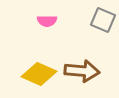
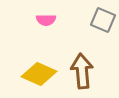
pink semicircle: moved 1 px left, 1 px up
brown arrow: rotated 100 degrees counterclockwise
